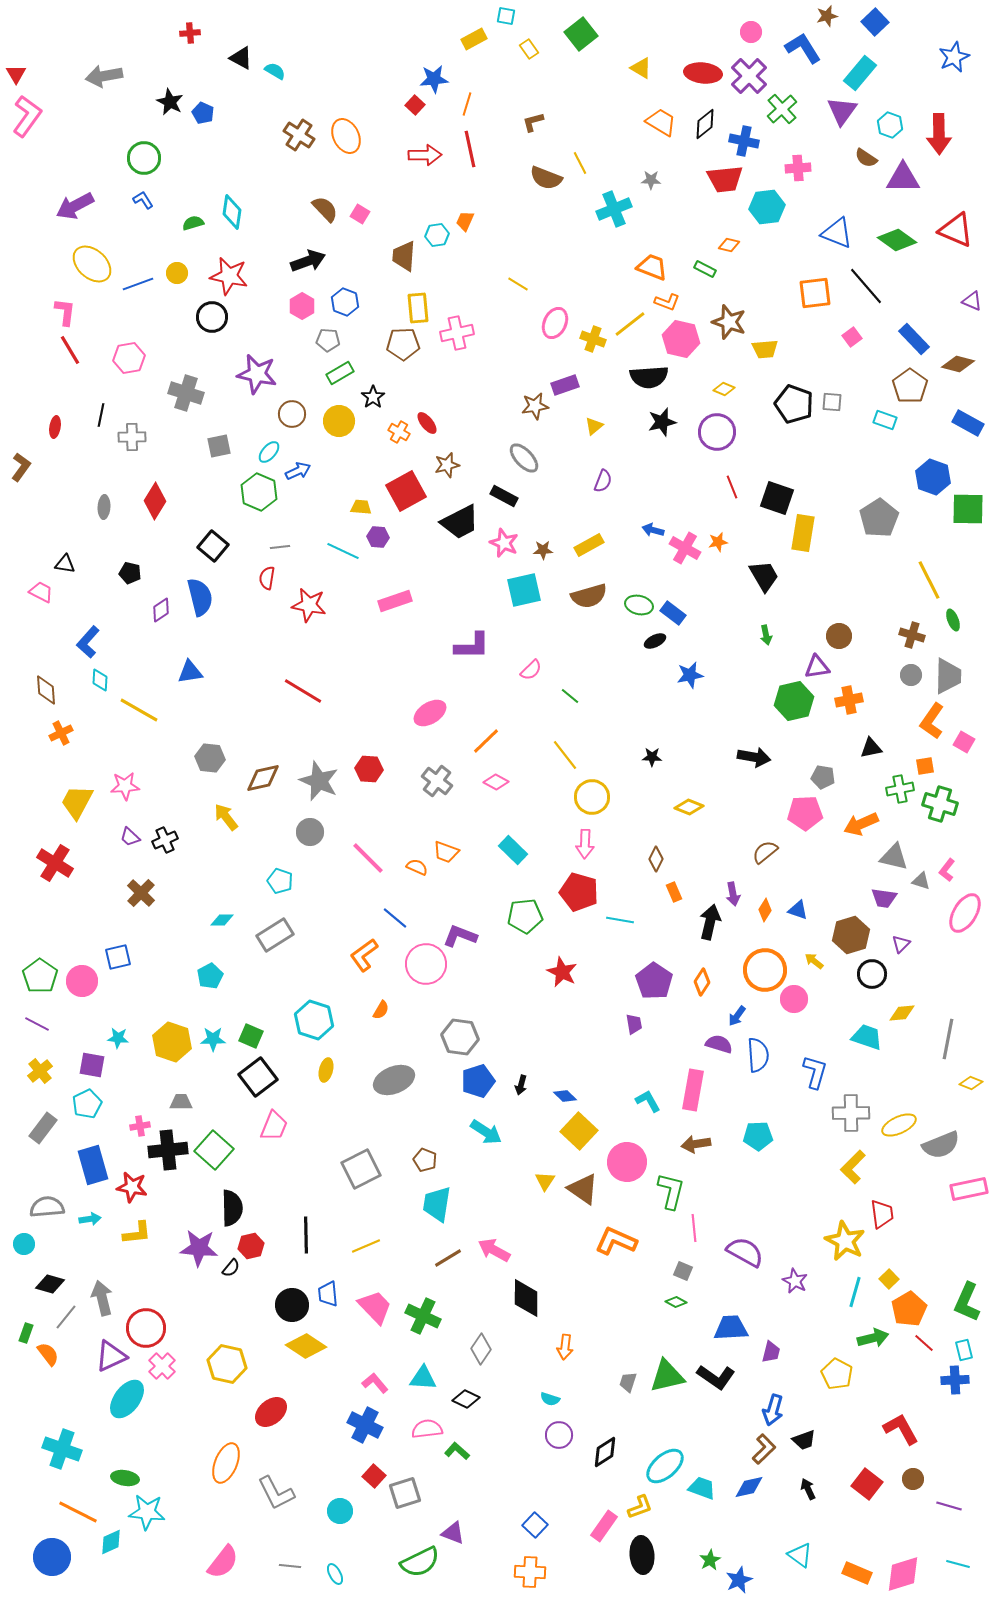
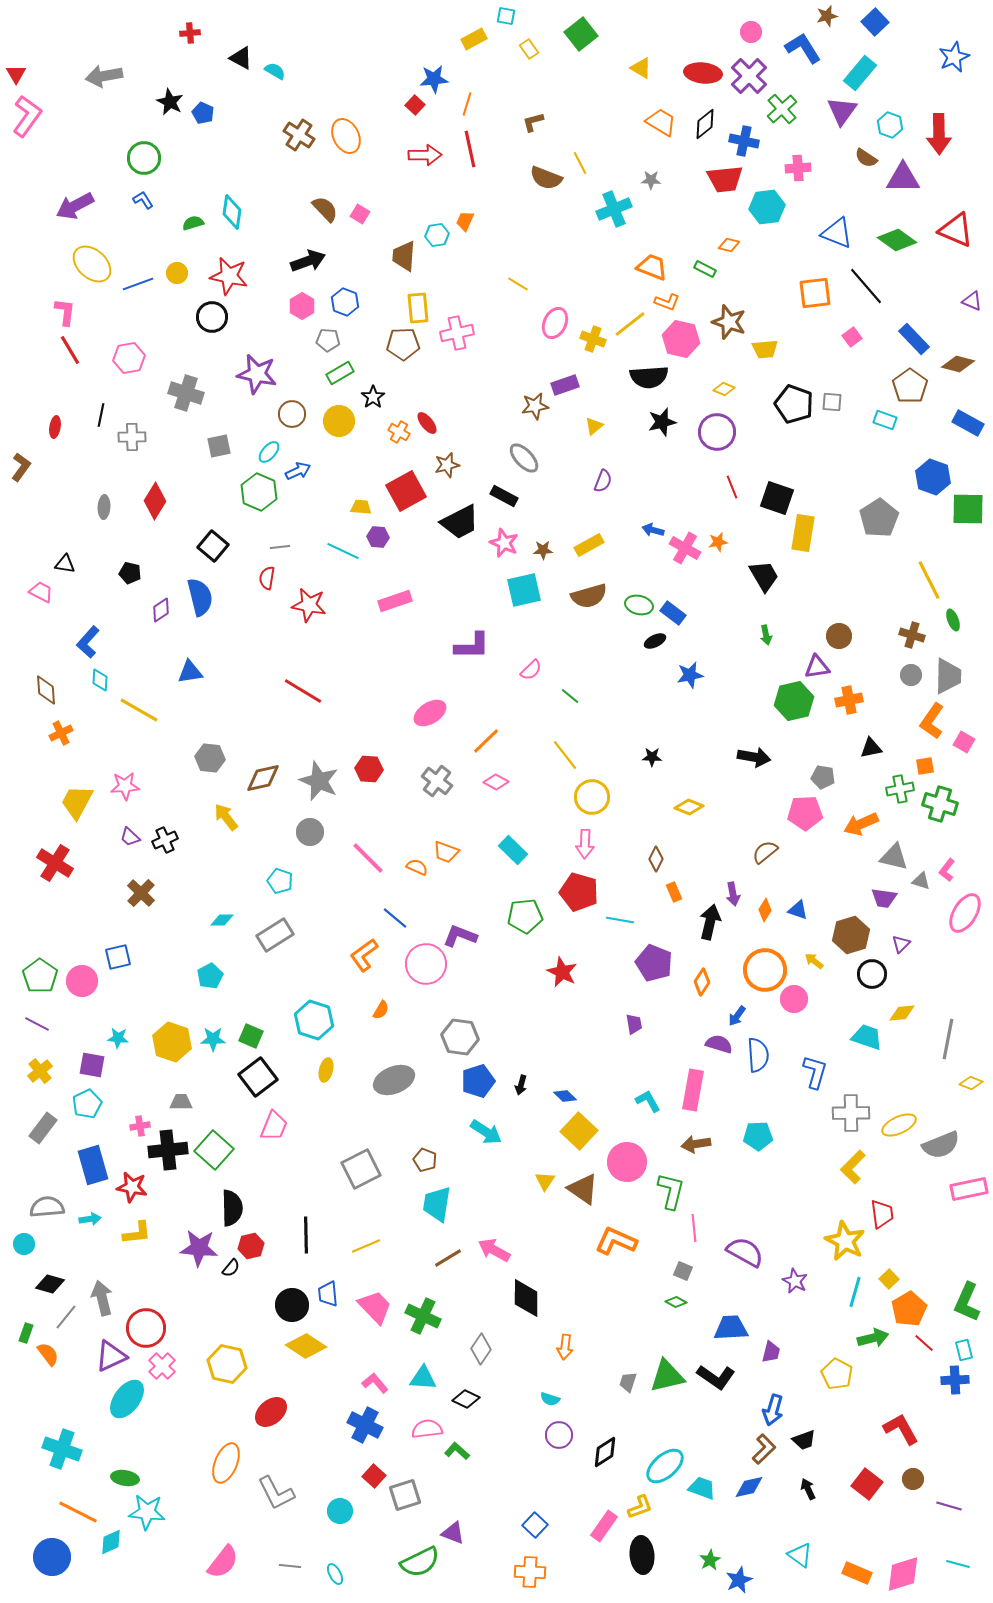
purple pentagon at (654, 981): moved 18 px up; rotated 12 degrees counterclockwise
gray square at (405, 1493): moved 2 px down
